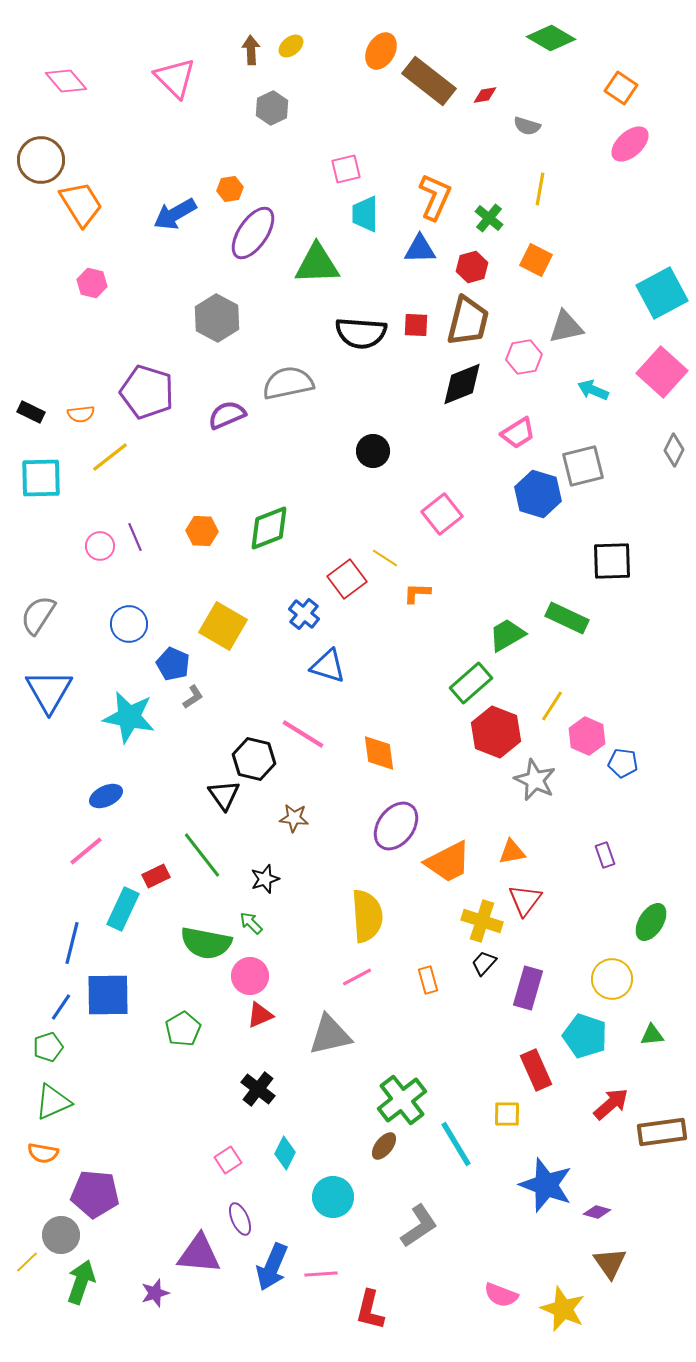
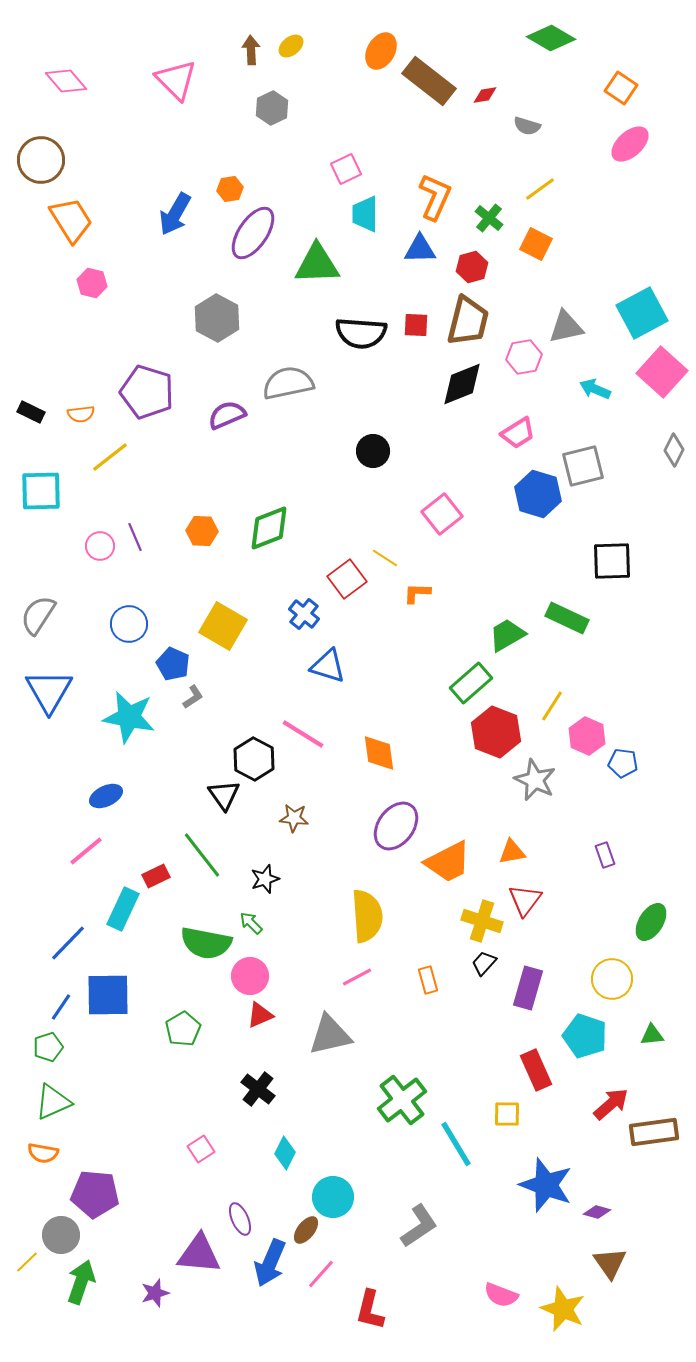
pink triangle at (175, 78): moved 1 px right, 2 px down
pink square at (346, 169): rotated 12 degrees counterclockwise
yellow line at (540, 189): rotated 44 degrees clockwise
orange trapezoid at (81, 204): moved 10 px left, 16 px down
blue arrow at (175, 214): rotated 30 degrees counterclockwise
orange square at (536, 260): moved 16 px up
cyan square at (662, 293): moved 20 px left, 20 px down
cyan arrow at (593, 390): moved 2 px right, 1 px up
cyan square at (41, 478): moved 13 px down
black hexagon at (254, 759): rotated 15 degrees clockwise
blue line at (72, 943): moved 4 px left; rotated 30 degrees clockwise
brown rectangle at (662, 1132): moved 8 px left
brown ellipse at (384, 1146): moved 78 px left, 84 px down
pink square at (228, 1160): moved 27 px left, 11 px up
blue arrow at (272, 1267): moved 2 px left, 4 px up
pink line at (321, 1274): rotated 44 degrees counterclockwise
